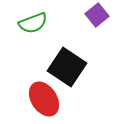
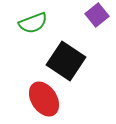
black square: moved 1 px left, 6 px up
